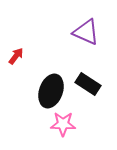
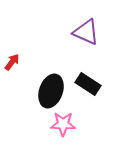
red arrow: moved 4 px left, 6 px down
